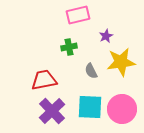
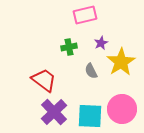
pink rectangle: moved 7 px right
purple star: moved 5 px left, 7 px down
yellow star: rotated 24 degrees counterclockwise
red trapezoid: rotated 48 degrees clockwise
cyan square: moved 9 px down
purple cross: moved 2 px right, 1 px down
